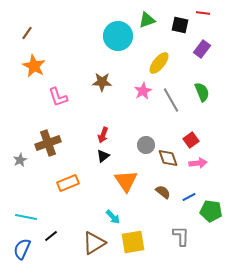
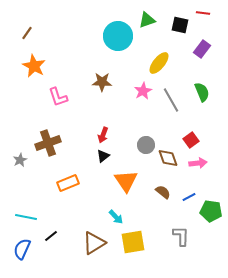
cyan arrow: moved 3 px right
